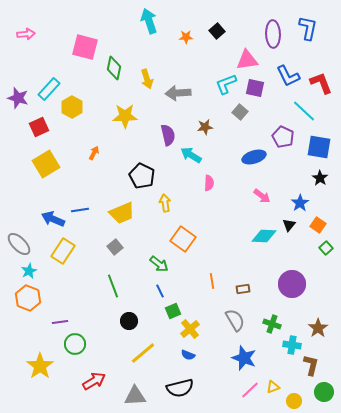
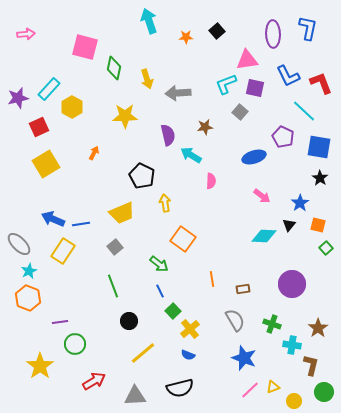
purple star at (18, 98): rotated 30 degrees counterclockwise
pink semicircle at (209, 183): moved 2 px right, 2 px up
blue line at (80, 210): moved 1 px right, 14 px down
orange square at (318, 225): rotated 21 degrees counterclockwise
orange line at (212, 281): moved 2 px up
green square at (173, 311): rotated 21 degrees counterclockwise
